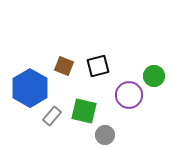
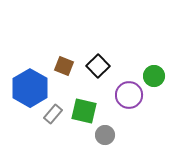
black square: rotated 30 degrees counterclockwise
gray rectangle: moved 1 px right, 2 px up
